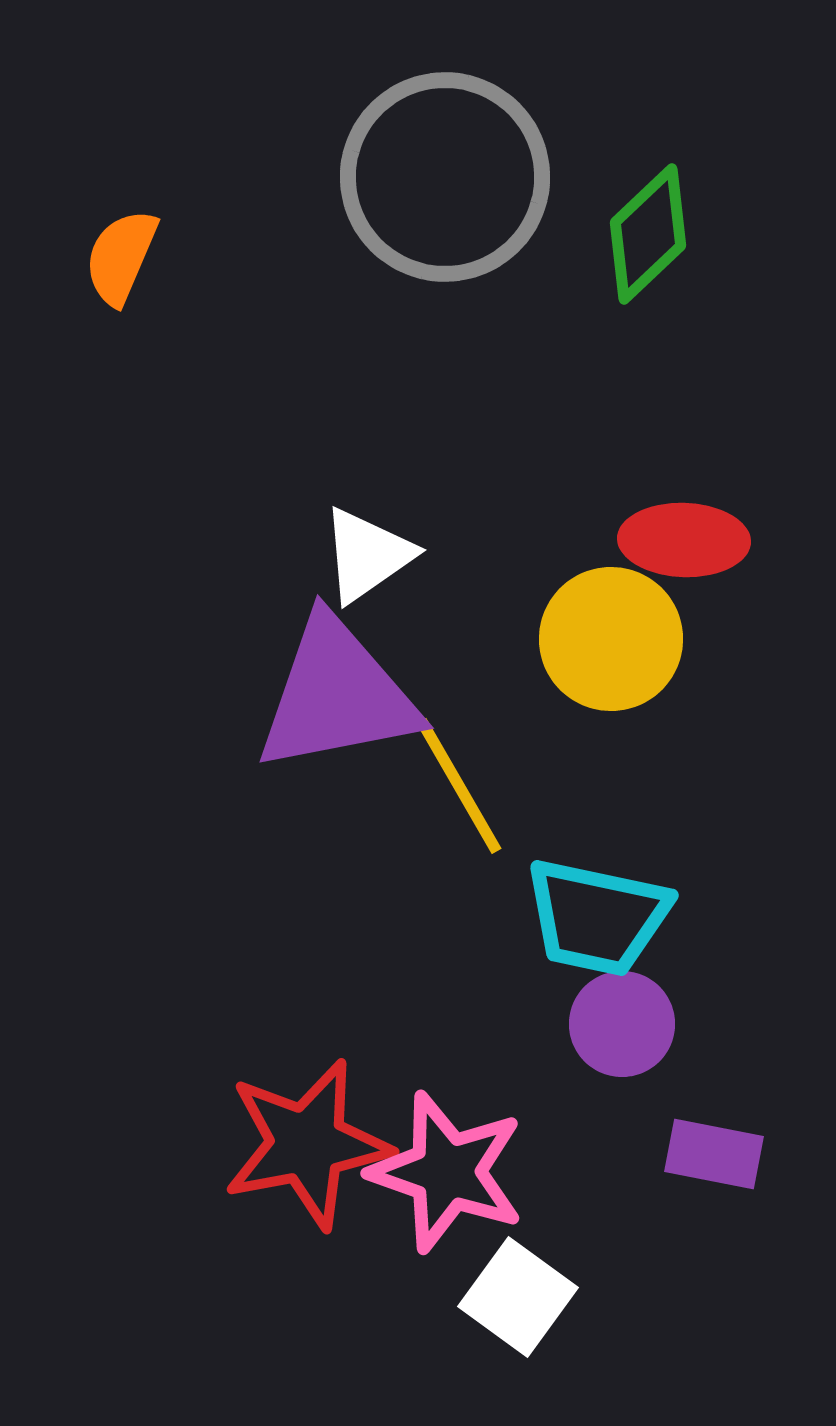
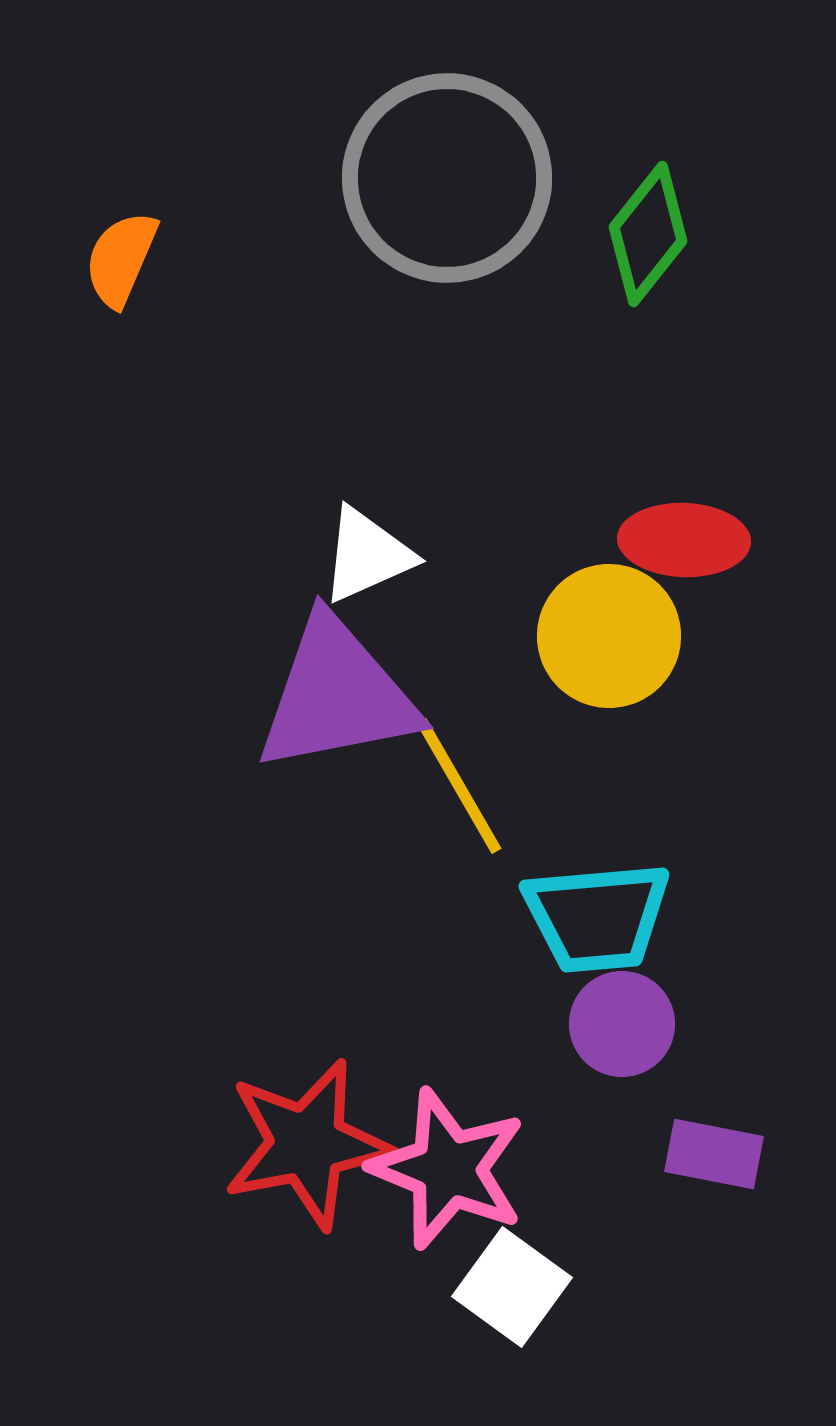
gray circle: moved 2 px right, 1 px down
green diamond: rotated 8 degrees counterclockwise
orange semicircle: moved 2 px down
white triangle: rotated 11 degrees clockwise
yellow circle: moved 2 px left, 3 px up
cyan trapezoid: rotated 17 degrees counterclockwise
pink star: moved 1 px right, 3 px up; rotated 3 degrees clockwise
white square: moved 6 px left, 10 px up
